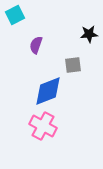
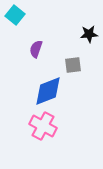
cyan square: rotated 24 degrees counterclockwise
purple semicircle: moved 4 px down
